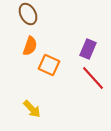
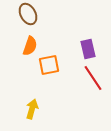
purple rectangle: rotated 36 degrees counterclockwise
orange square: rotated 35 degrees counterclockwise
red line: rotated 8 degrees clockwise
yellow arrow: rotated 120 degrees counterclockwise
